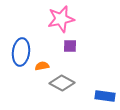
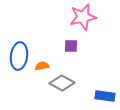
pink star: moved 22 px right, 2 px up
purple square: moved 1 px right
blue ellipse: moved 2 px left, 4 px down
